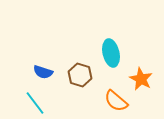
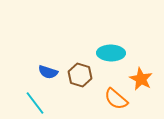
cyan ellipse: rotated 76 degrees counterclockwise
blue semicircle: moved 5 px right
orange semicircle: moved 2 px up
